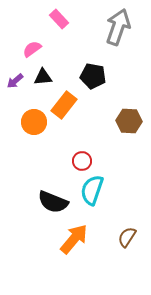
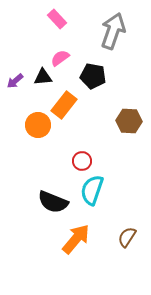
pink rectangle: moved 2 px left
gray arrow: moved 5 px left, 4 px down
pink semicircle: moved 28 px right, 9 px down
orange circle: moved 4 px right, 3 px down
orange arrow: moved 2 px right
